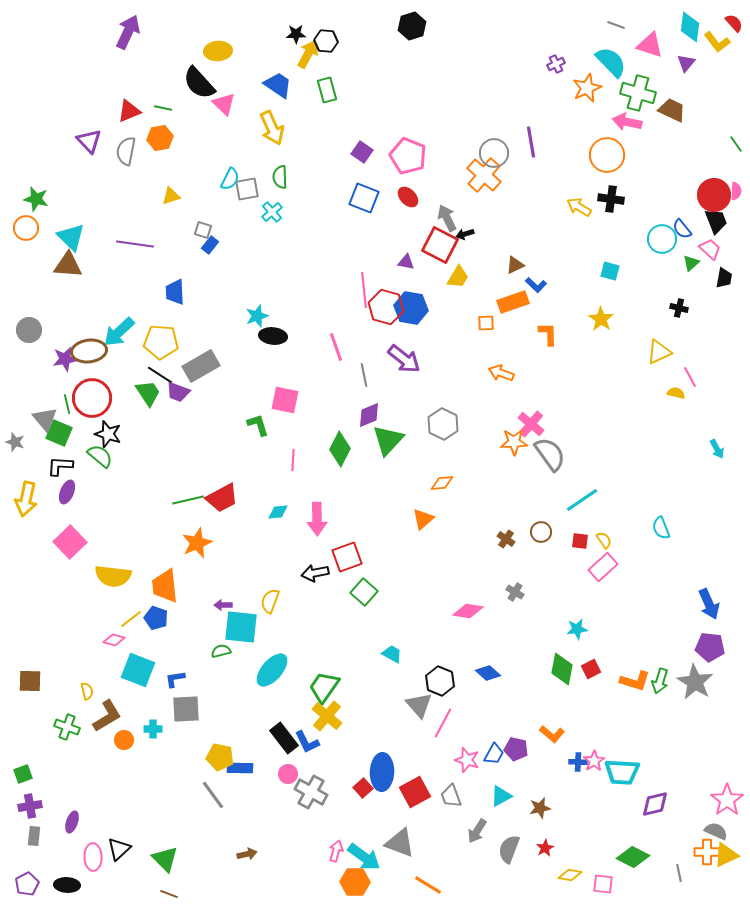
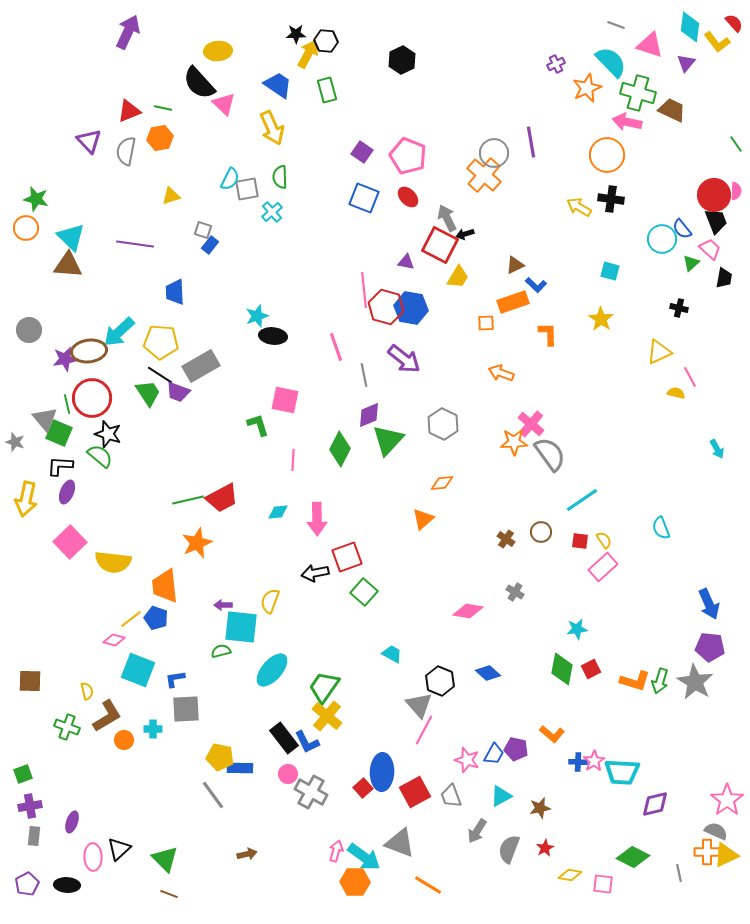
black hexagon at (412, 26): moved 10 px left, 34 px down; rotated 8 degrees counterclockwise
yellow semicircle at (113, 576): moved 14 px up
pink line at (443, 723): moved 19 px left, 7 px down
